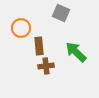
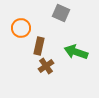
brown rectangle: rotated 18 degrees clockwise
green arrow: rotated 25 degrees counterclockwise
brown cross: rotated 28 degrees counterclockwise
